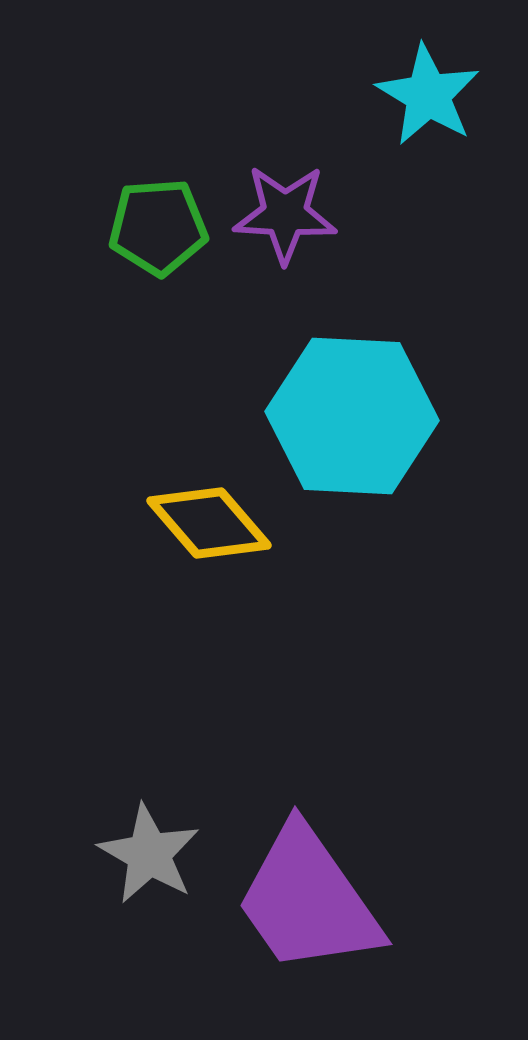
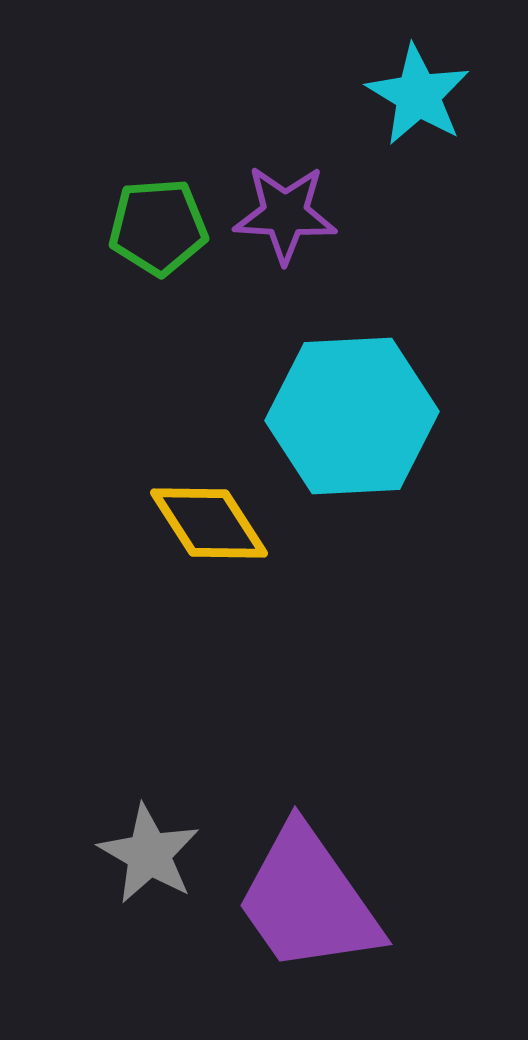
cyan star: moved 10 px left
cyan hexagon: rotated 6 degrees counterclockwise
yellow diamond: rotated 8 degrees clockwise
